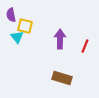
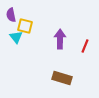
cyan triangle: moved 1 px left
